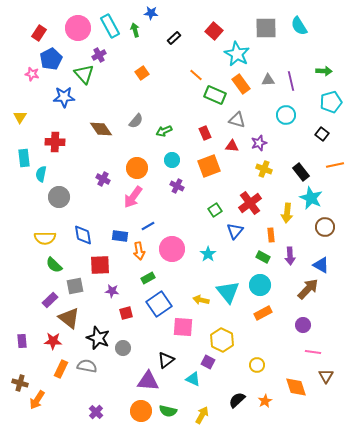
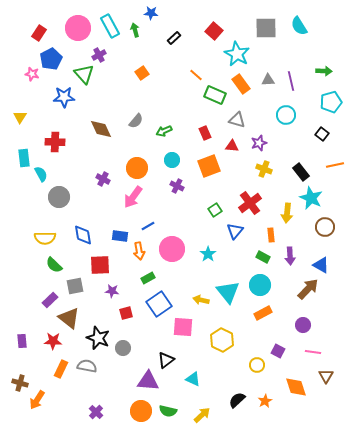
brown diamond at (101, 129): rotated 10 degrees clockwise
cyan semicircle at (41, 174): rotated 140 degrees clockwise
purple square at (208, 362): moved 70 px right, 11 px up
yellow arrow at (202, 415): rotated 18 degrees clockwise
